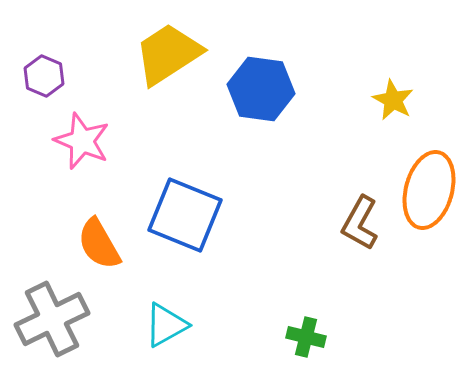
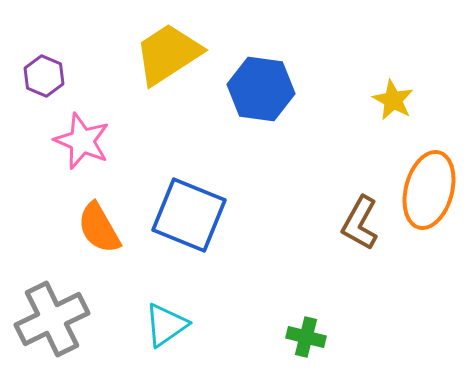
blue square: moved 4 px right
orange semicircle: moved 16 px up
cyan triangle: rotated 6 degrees counterclockwise
